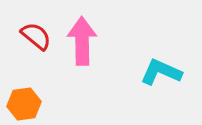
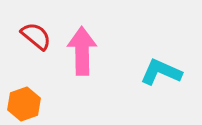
pink arrow: moved 10 px down
orange hexagon: rotated 12 degrees counterclockwise
